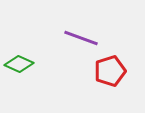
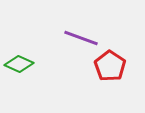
red pentagon: moved 5 px up; rotated 20 degrees counterclockwise
